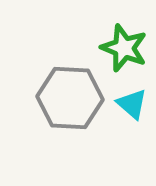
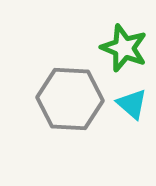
gray hexagon: moved 1 px down
